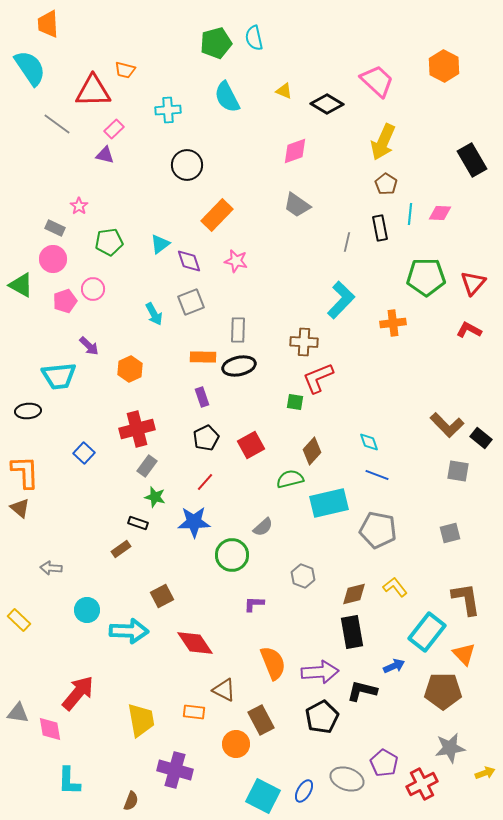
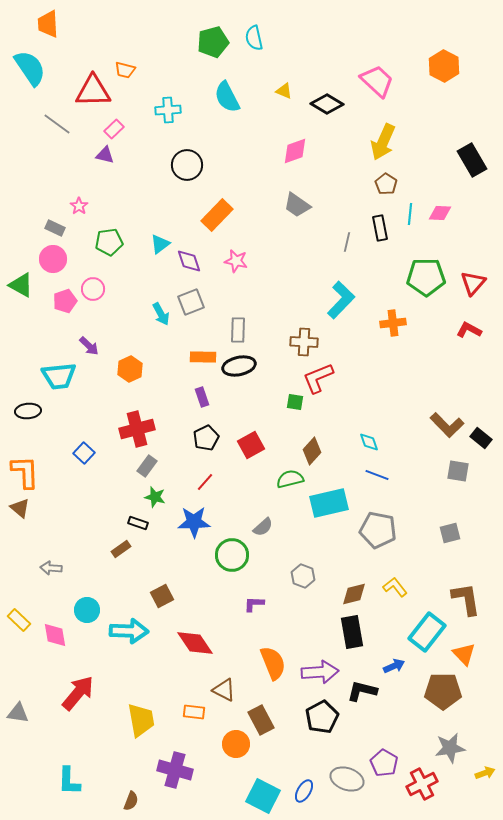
green pentagon at (216, 43): moved 3 px left, 1 px up
cyan arrow at (154, 314): moved 7 px right
pink diamond at (50, 729): moved 5 px right, 94 px up
